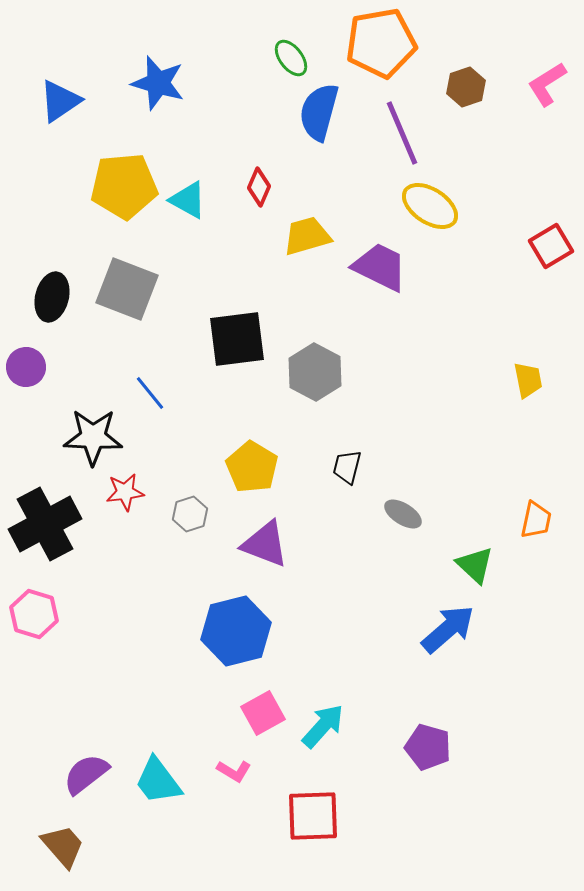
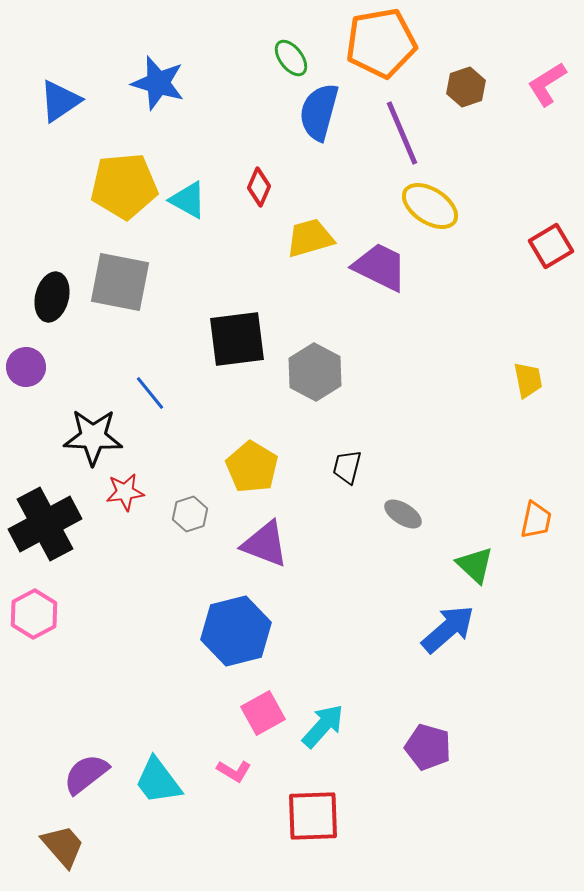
yellow trapezoid at (307, 236): moved 3 px right, 2 px down
gray square at (127, 289): moved 7 px left, 7 px up; rotated 10 degrees counterclockwise
pink hexagon at (34, 614): rotated 15 degrees clockwise
